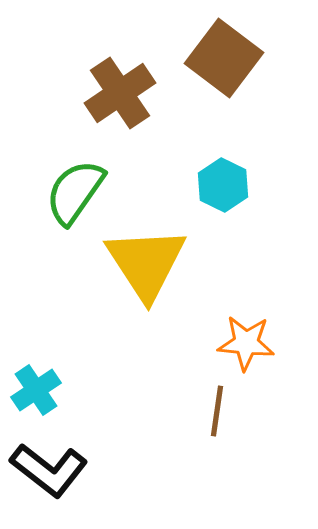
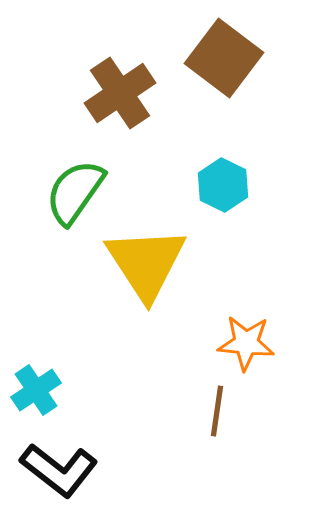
black L-shape: moved 10 px right
